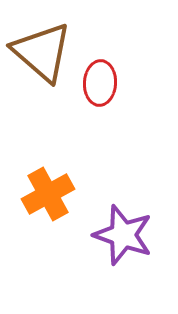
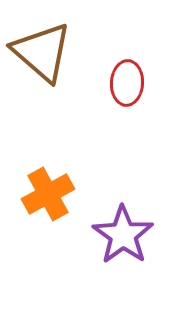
red ellipse: moved 27 px right
purple star: rotated 16 degrees clockwise
